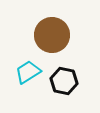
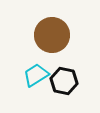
cyan trapezoid: moved 8 px right, 3 px down
